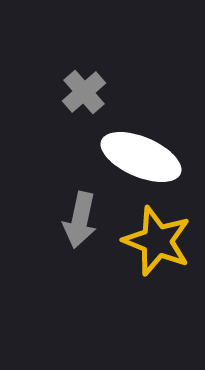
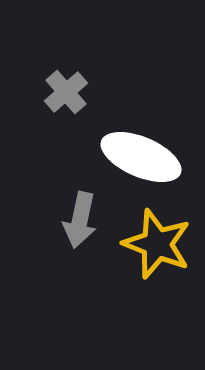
gray cross: moved 18 px left
yellow star: moved 3 px down
